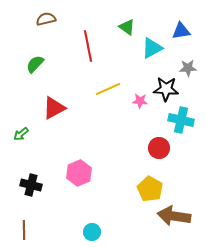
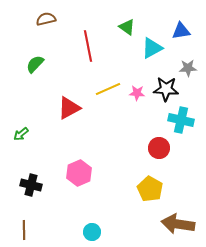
pink star: moved 3 px left, 8 px up
red triangle: moved 15 px right
brown arrow: moved 4 px right, 8 px down
